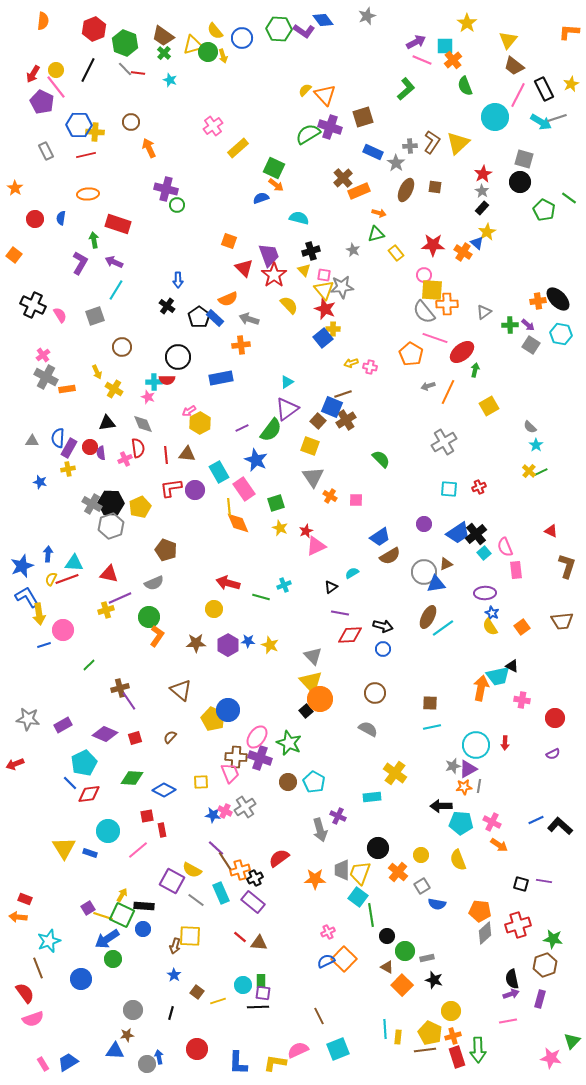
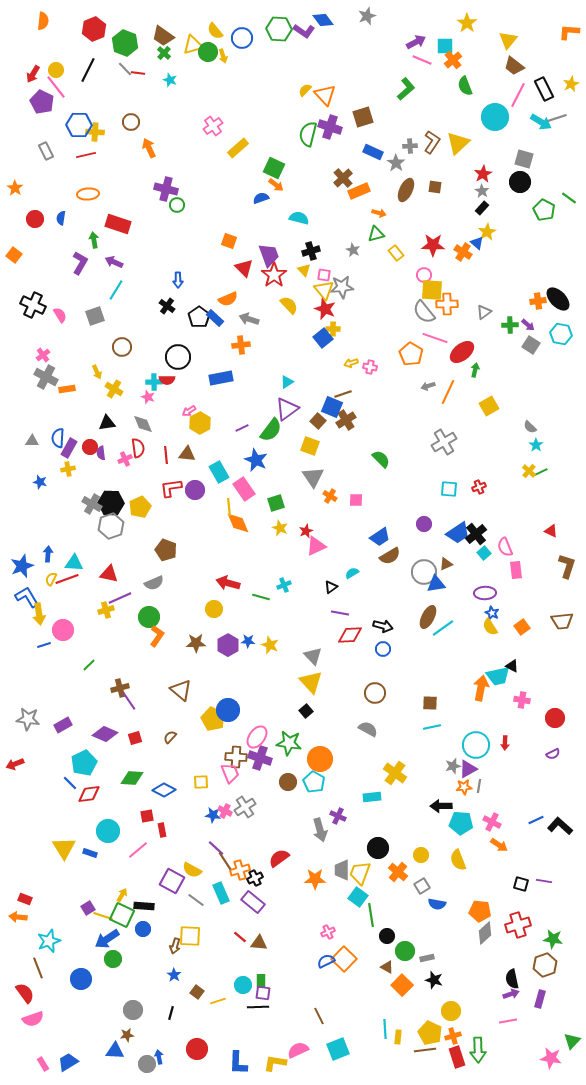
green semicircle at (308, 134): rotated 45 degrees counterclockwise
orange circle at (320, 699): moved 60 px down
green star at (289, 743): rotated 15 degrees counterclockwise
